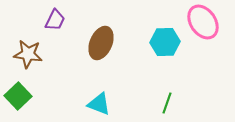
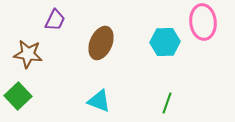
pink ellipse: rotated 28 degrees clockwise
cyan triangle: moved 3 px up
